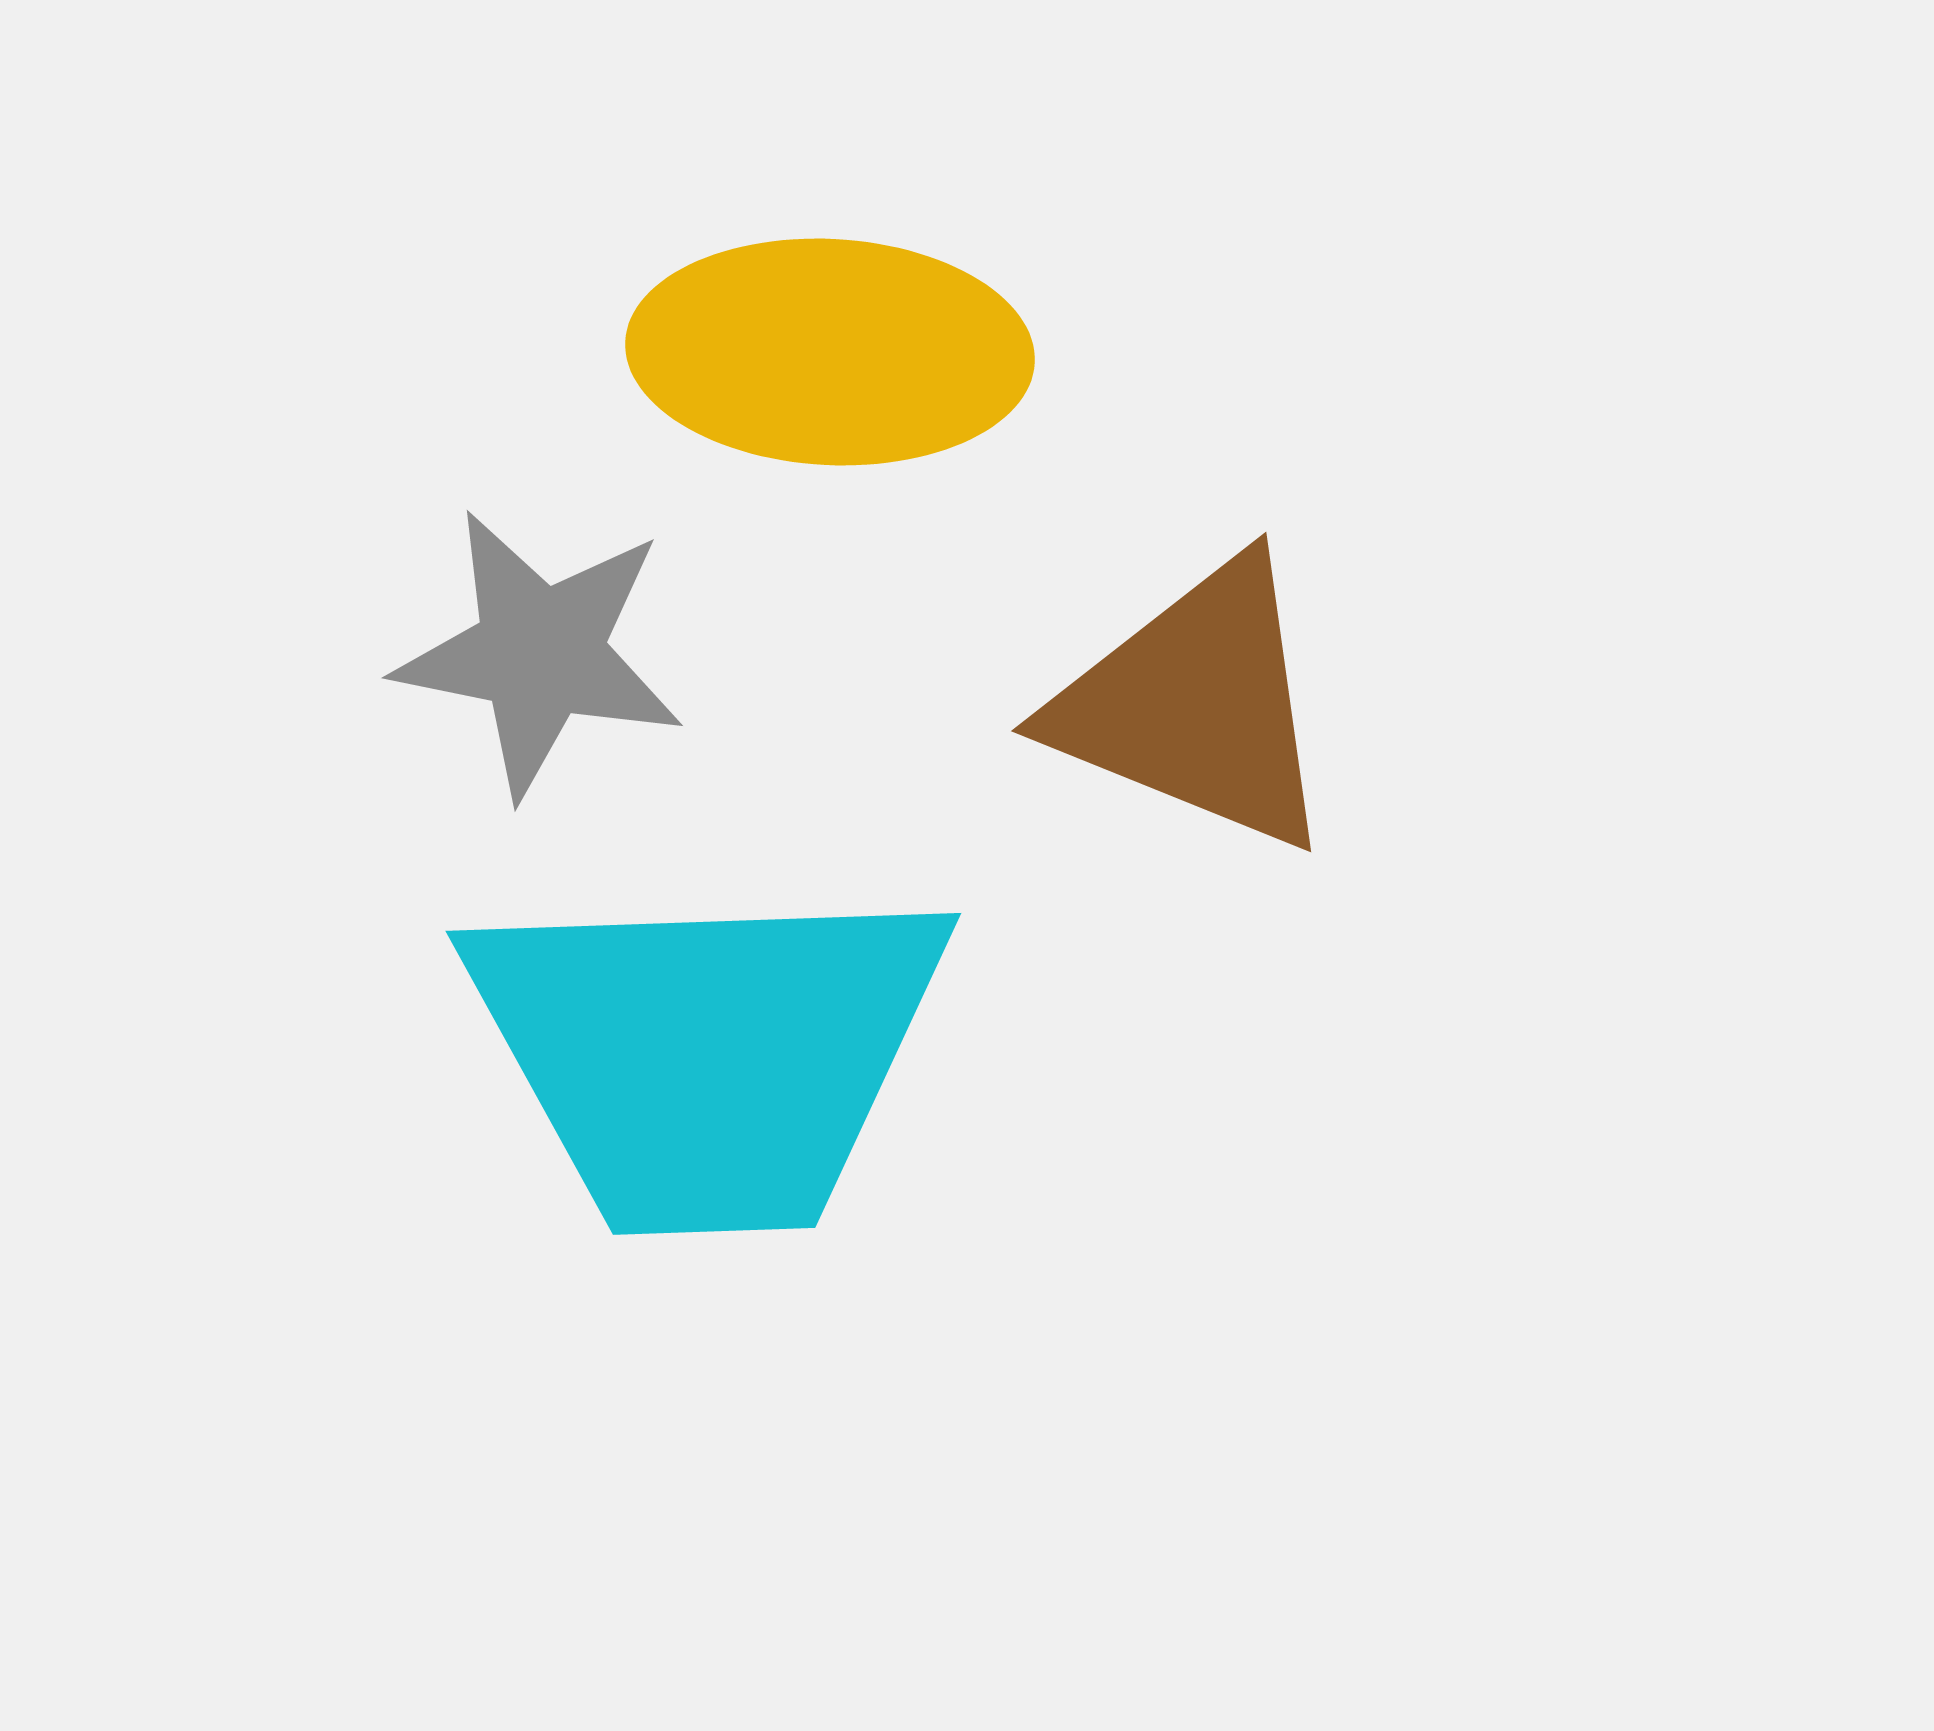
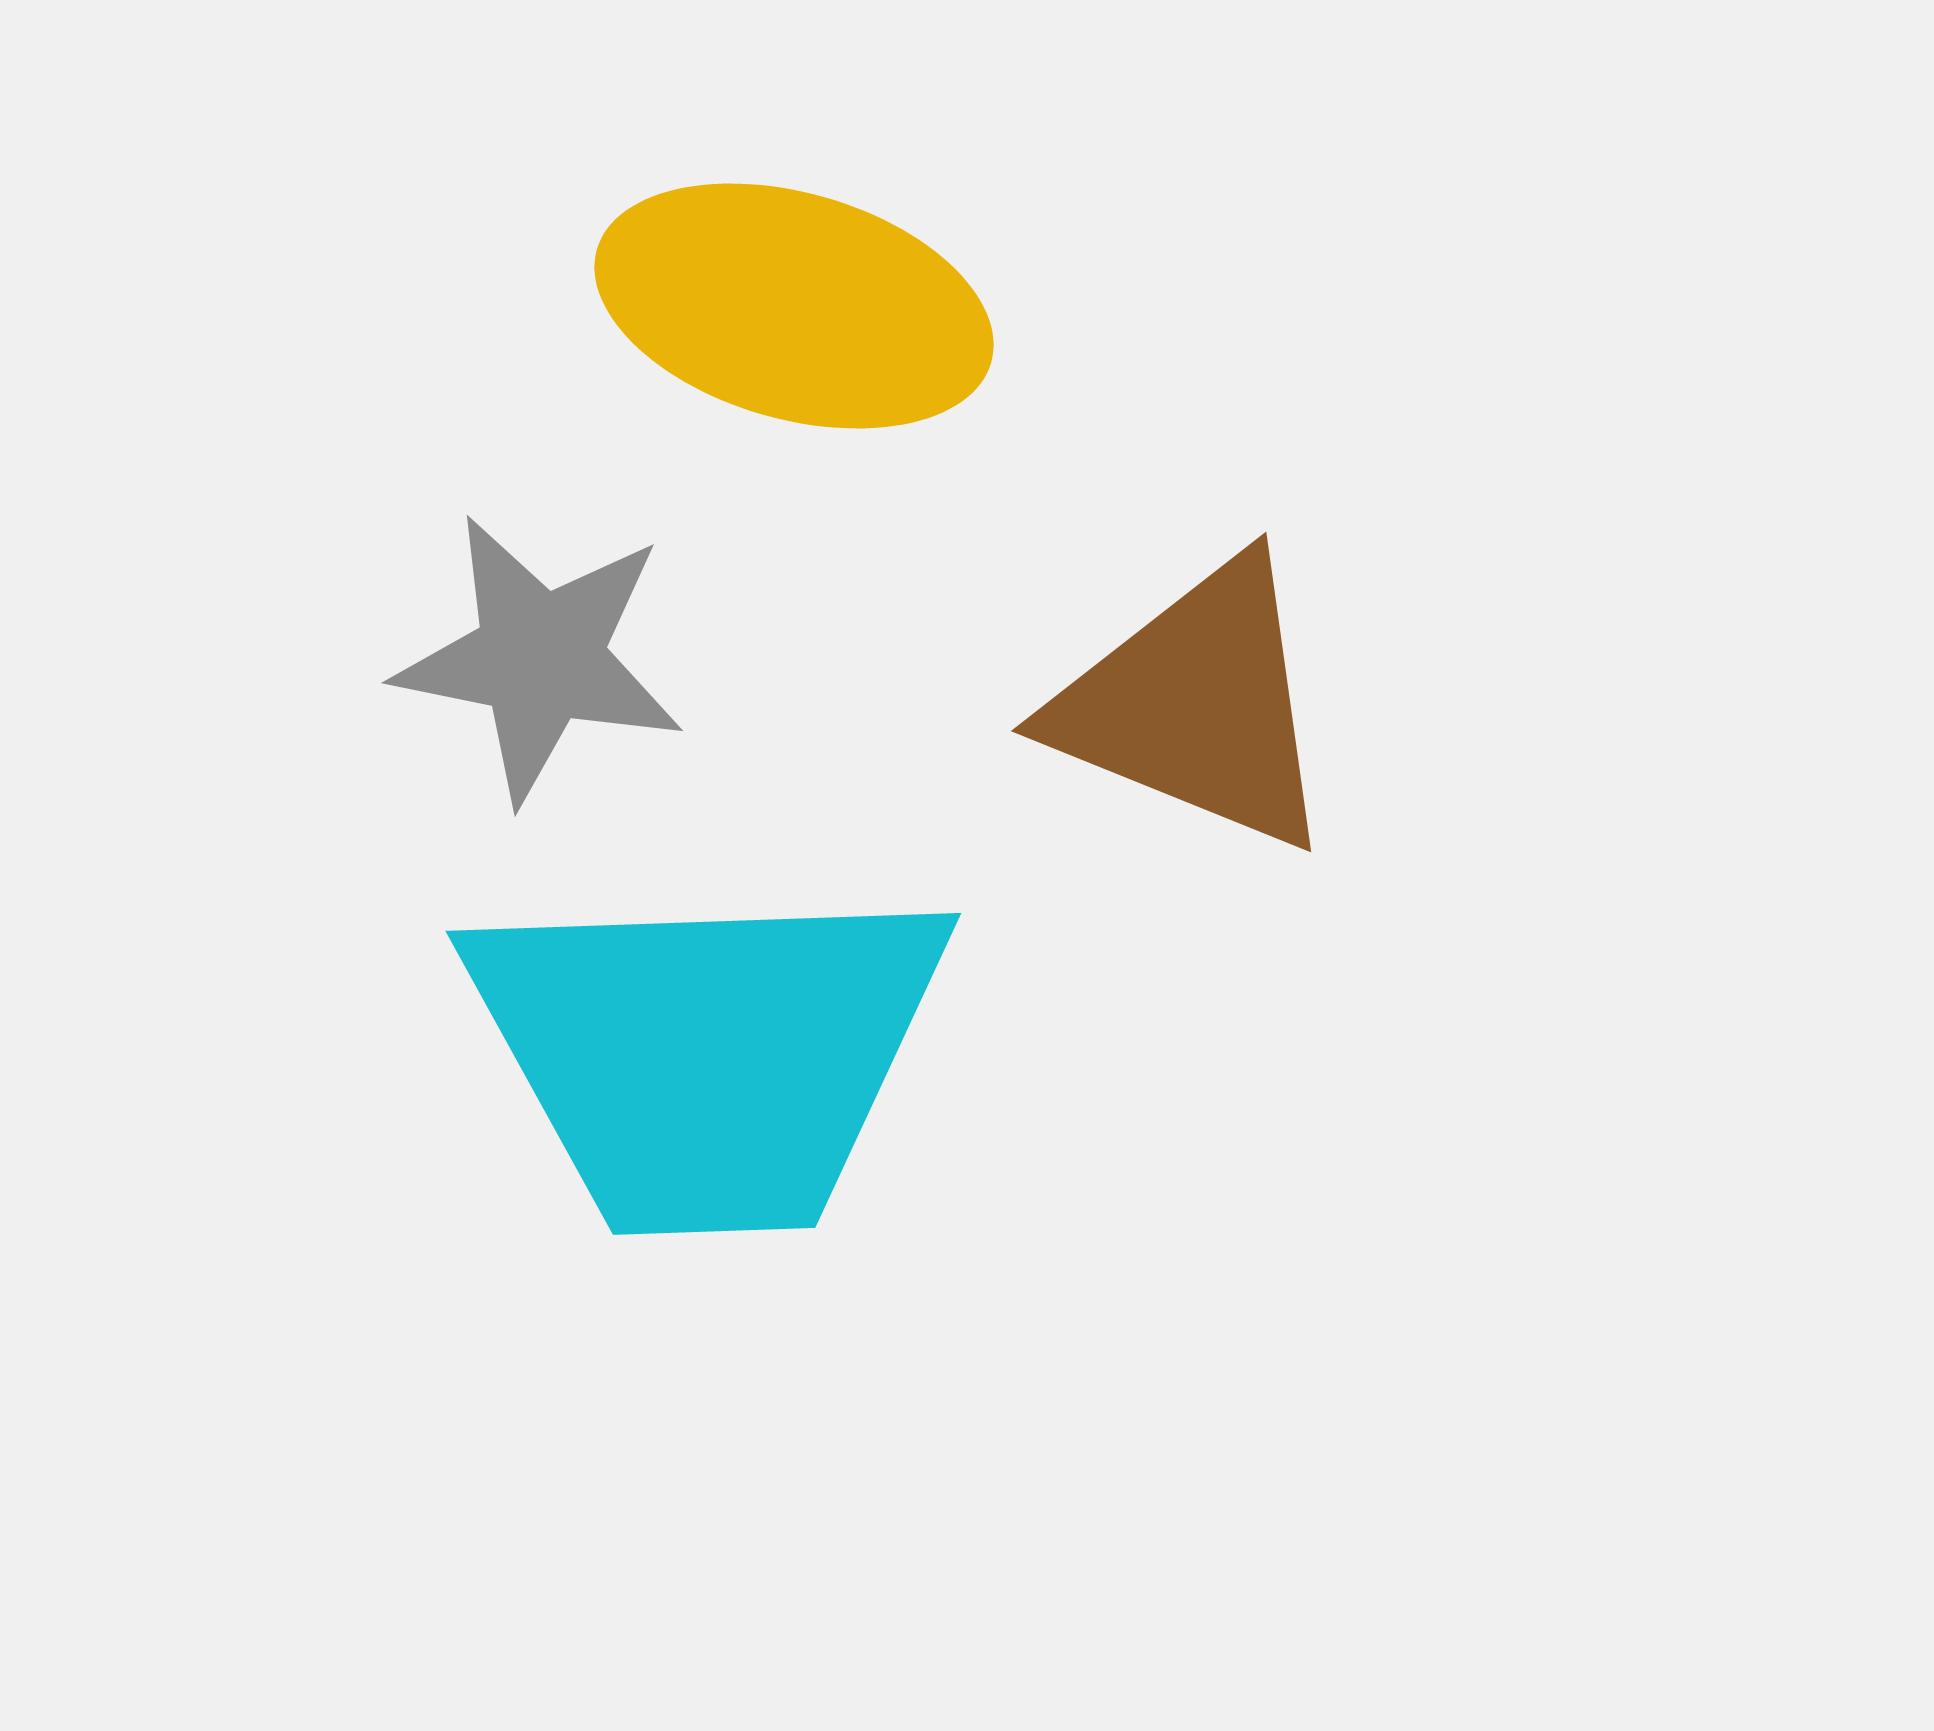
yellow ellipse: moved 36 px left, 46 px up; rotated 13 degrees clockwise
gray star: moved 5 px down
